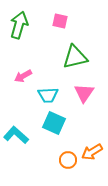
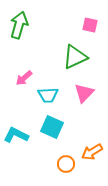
pink square: moved 30 px right, 4 px down
green triangle: rotated 12 degrees counterclockwise
pink arrow: moved 1 px right, 2 px down; rotated 12 degrees counterclockwise
pink triangle: rotated 10 degrees clockwise
cyan square: moved 2 px left, 4 px down
cyan L-shape: rotated 15 degrees counterclockwise
orange circle: moved 2 px left, 4 px down
